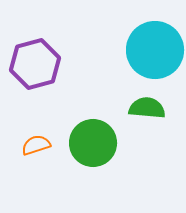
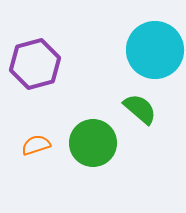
green semicircle: moved 7 px left, 1 px down; rotated 36 degrees clockwise
